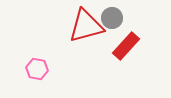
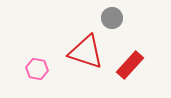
red triangle: moved 26 px down; rotated 33 degrees clockwise
red rectangle: moved 4 px right, 19 px down
